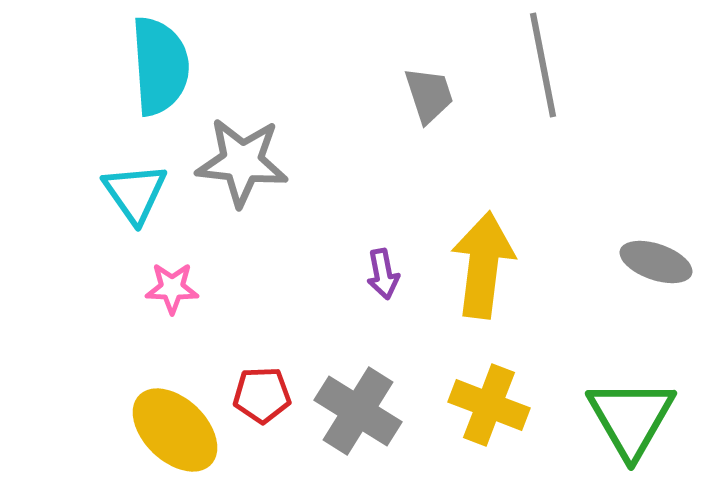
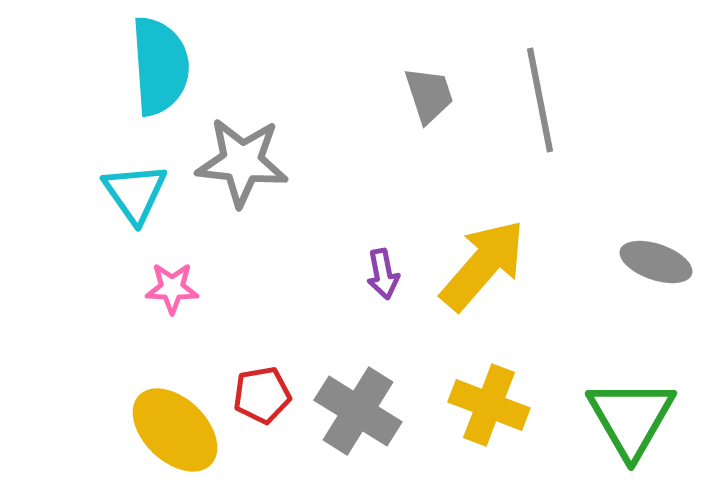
gray line: moved 3 px left, 35 px down
yellow arrow: rotated 34 degrees clockwise
red pentagon: rotated 8 degrees counterclockwise
